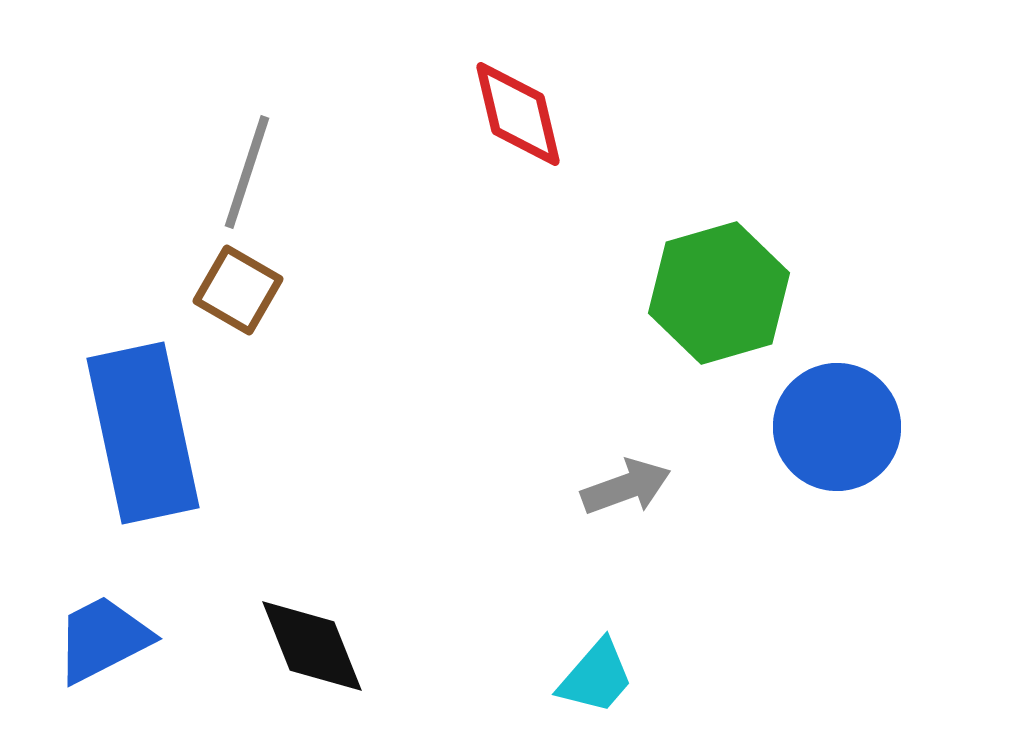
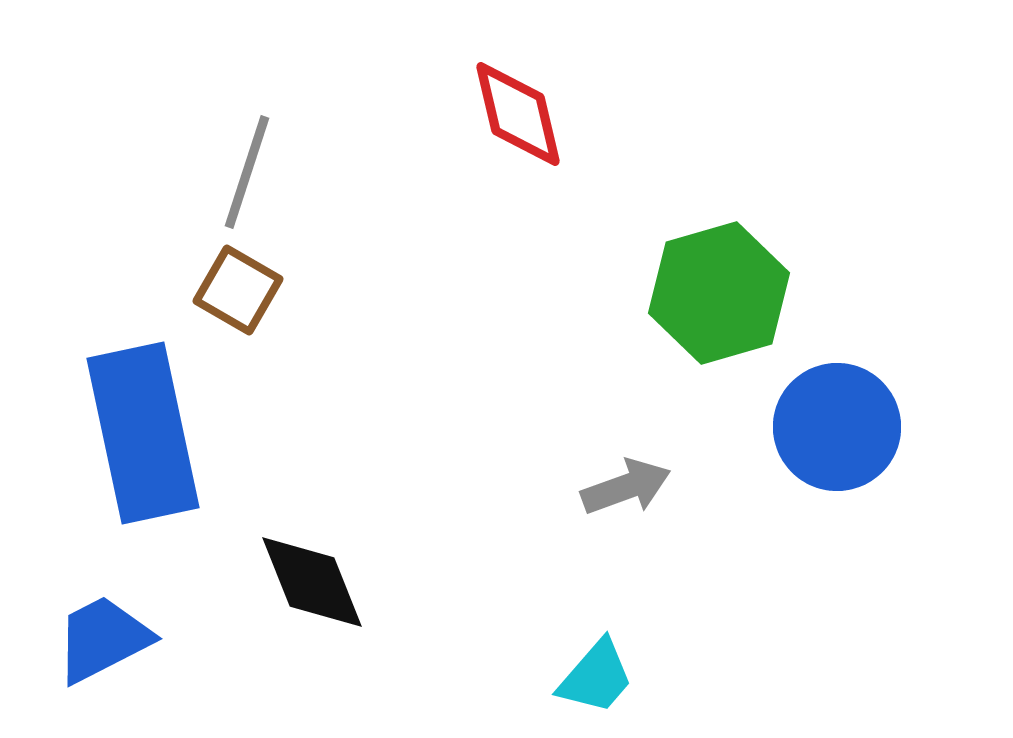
black diamond: moved 64 px up
